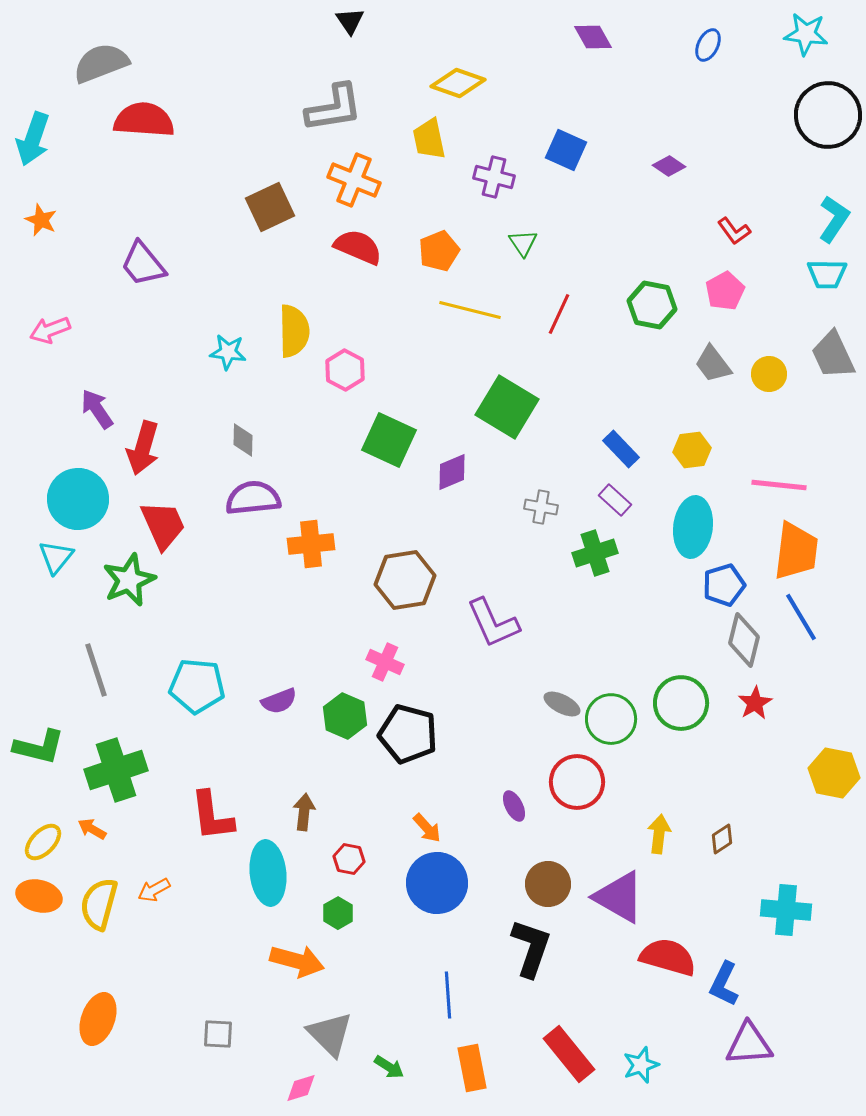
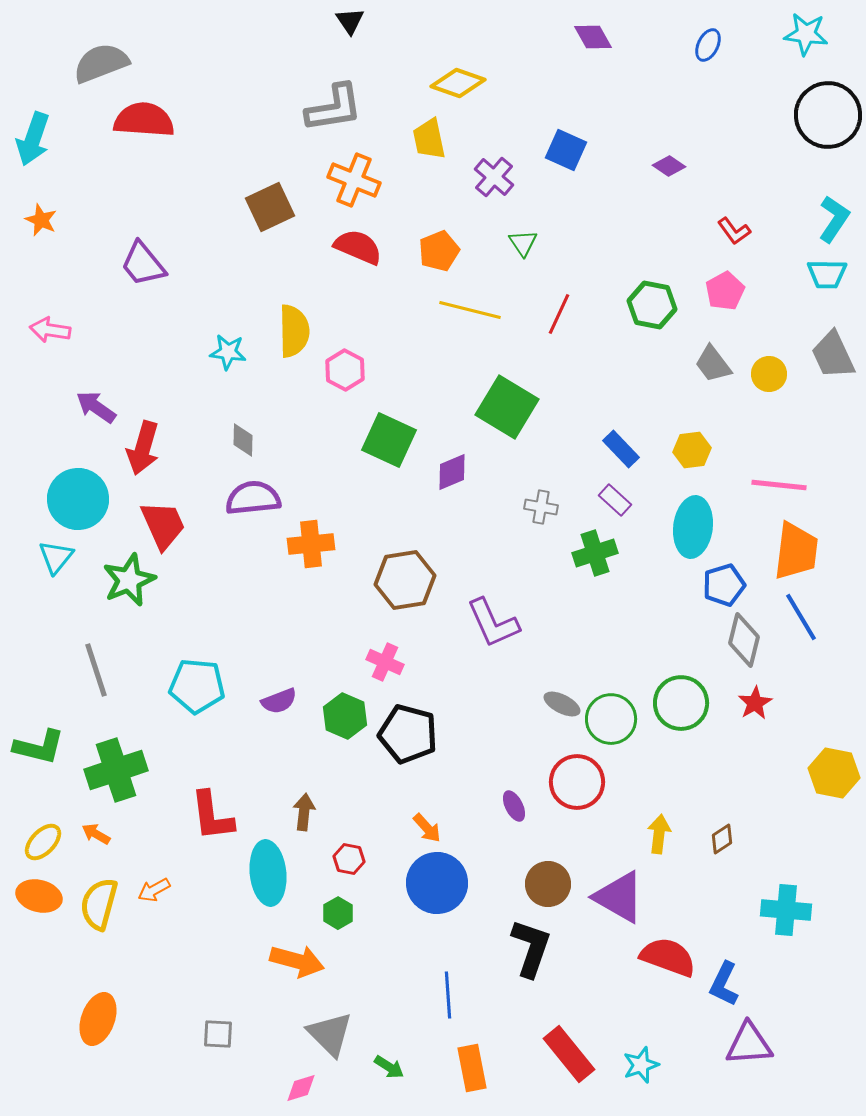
purple cross at (494, 177): rotated 27 degrees clockwise
pink arrow at (50, 330): rotated 30 degrees clockwise
purple arrow at (97, 409): moved 1 px left, 2 px up; rotated 21 degrees counterclockwise
orange arrow at (92, 829): moved 4 px right, 5 px down
red semicircle at (668, 957): rotated 4 degrees clockwise
